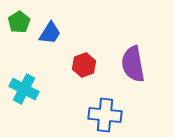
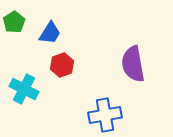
green pentagon: moved 5 px left
red hexagon: moved 22 px left
blue cross: rotated 16 degrees counterclockwise
